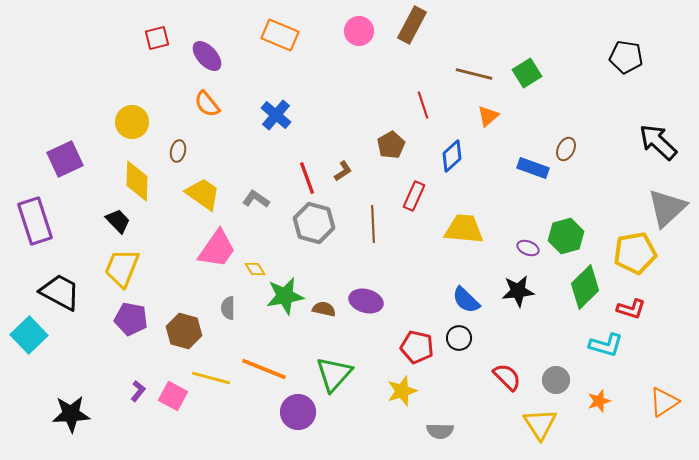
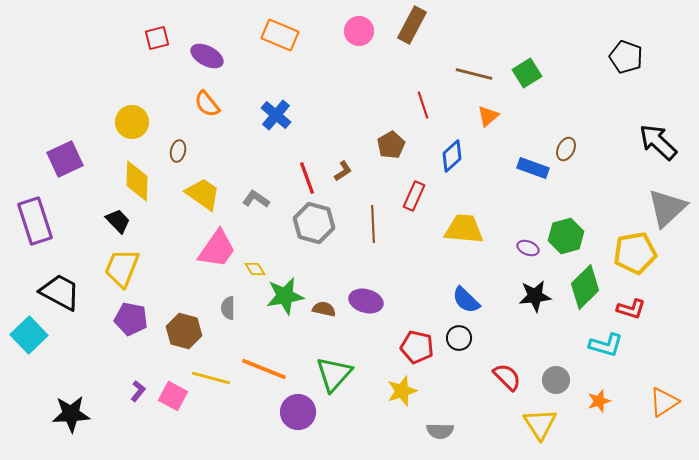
purple ellipse at (207, 56): rotated 20 degrees counterclockwise
black pentagon at (626, 57): rotated 12 degrees clockwise
black star at (518, 291): moved 17 px right, 5 px down
